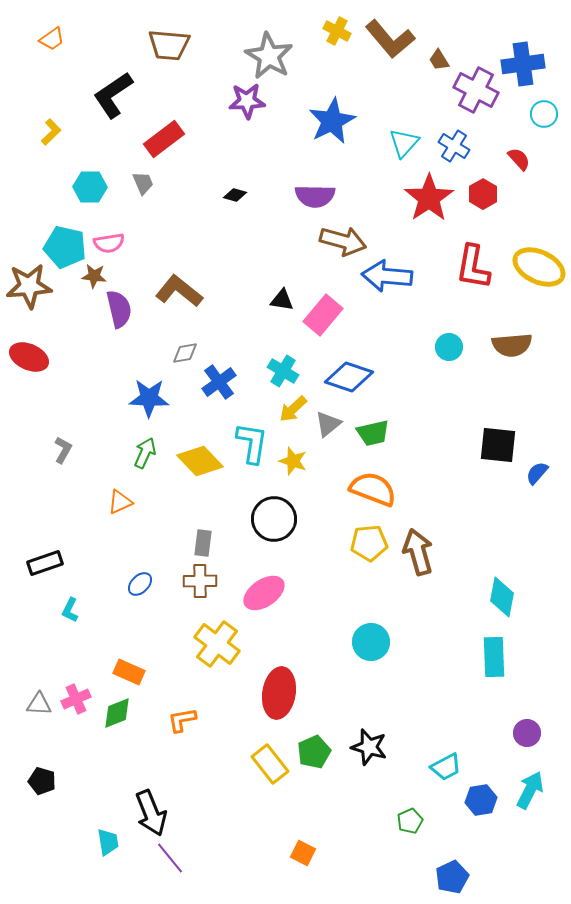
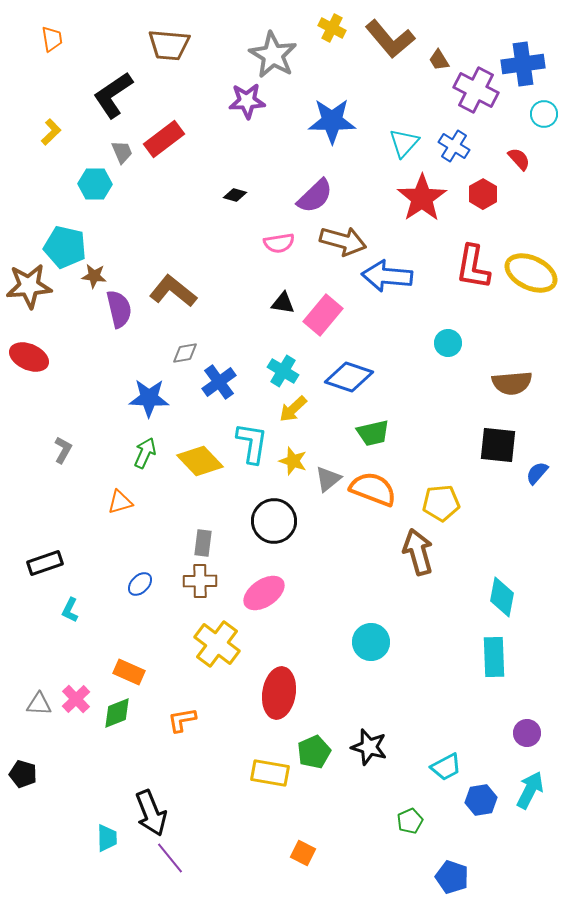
yellow cross at (337, 31): moved 5 px left, 3 px up
orange trapezoid at (52, 39): rotated 64 degrees counterclockwise
gray star at (269, 56): moved 4 px right, 1 px up
blue star at (332, 121): rotated 27 degrees clockwise
gray trapezoid at (143, 183): moved 21 px left, 31 px up
cyan hexagon at (90, 187): moved 5 px right, 3 px up
purple semicircle at (315, 196): rotated 45 degrees counterclockwise
red star at (429, 198): moved 7 px left
pink semicircle at (109, 243): moved 170 px right
yellow ellipse at (539, 267): moved 8 px left, 6 px down
brown L-shape at (179, 291): moved 6 px left
black triangle at (282, 300): moved 1 px right, 3 px down
brown semicircle at (512, 345): moved 38 px down
cyan circle at (449, 347): moved 1 px left, 4 px up
gray triangle at (328, 424): moved 55 px down
orange triangle at (120, 502): rotated 8 degrees clockwise
black circle at (274, 519): moved 2 px down
yellow pentagon at (369, 543): moved 72 px right, 40 px up
pink cross at (76, 699): rotated 20 degrees counterclockwise
yellow rectangle at (270, 764): moved 9 px down; rotated 42 degrees counterclockwise
black pentagon at (42, 781): moved 19 px left, 7 px up
cyan trapezoid at (108, 842): moved 1 px left, 4 px up; rotated 8 degrees clockwise
blue pentagon at (452, 877): rotated 28 degrees counterclockwise
